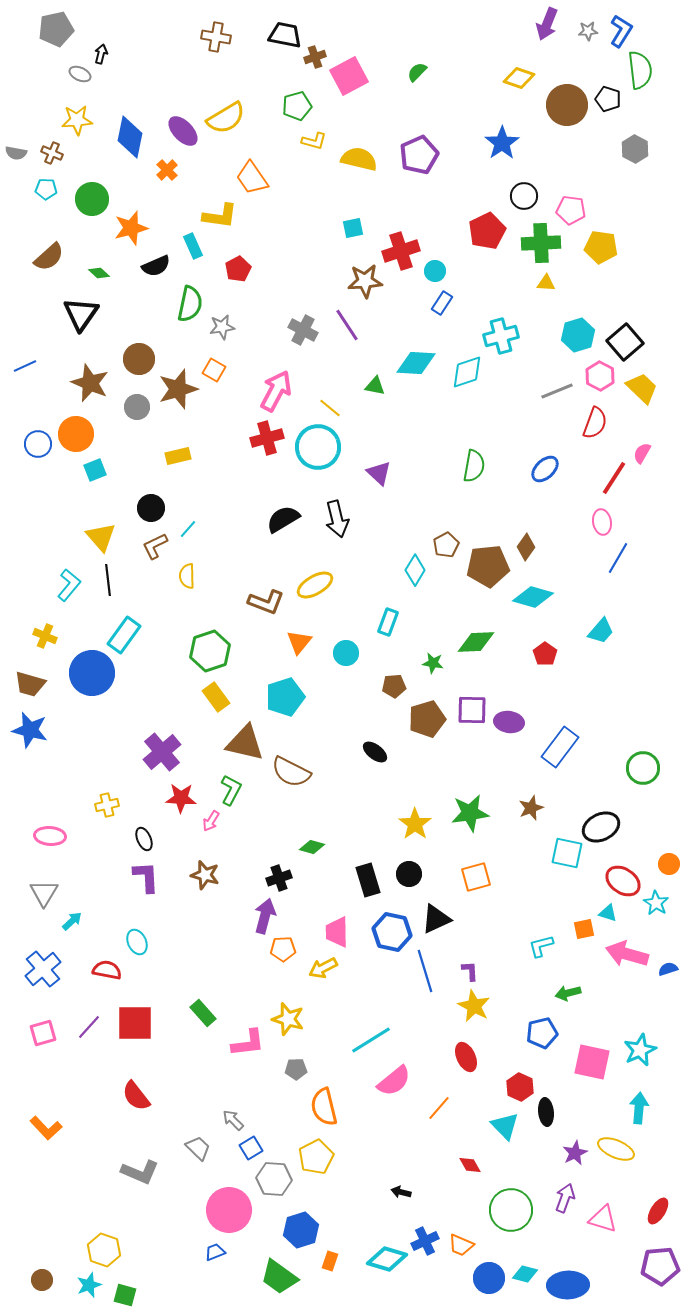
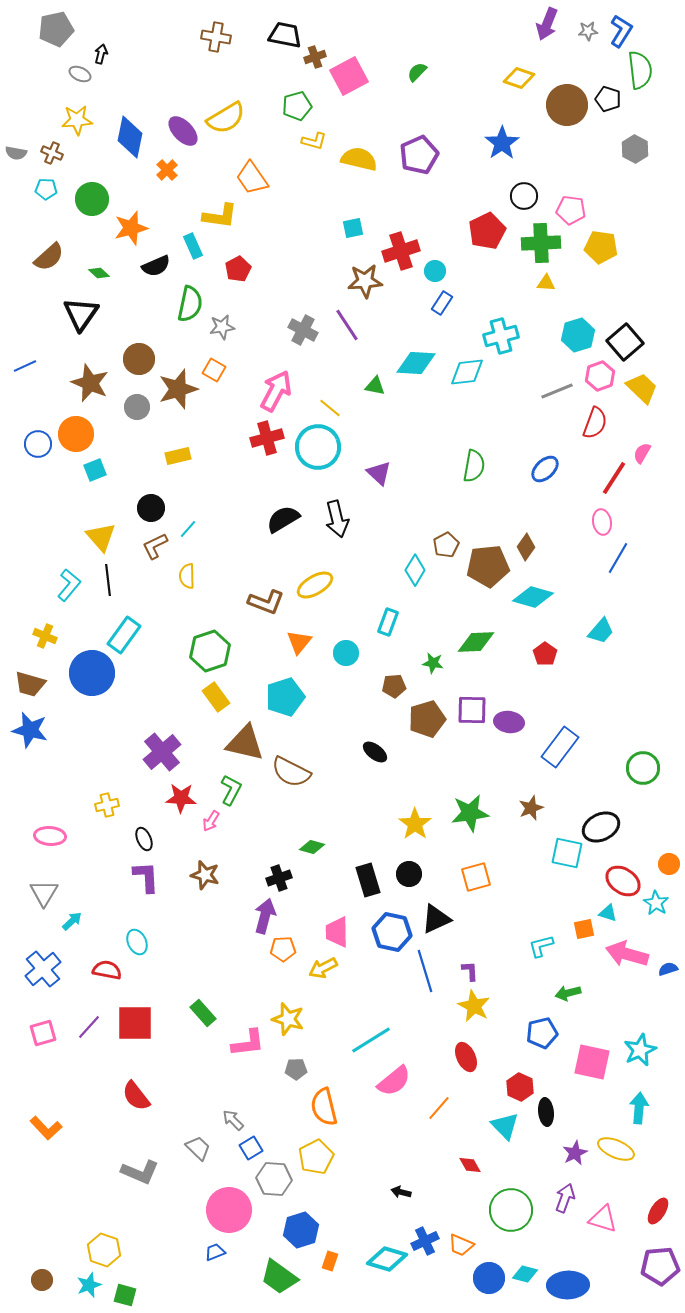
cyan diamond at (467, 372): rotated 12 degrees clockwise
pink hexagon at (600, 376): rotated 12 degrees clockwise
